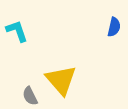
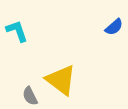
blue semicircle: rotated 36 degrees clockwise
yellow triangle: rotated 12 degrees counterclockwise
